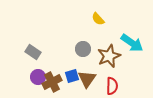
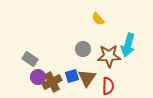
cyan arrow: moved 4 px left, 2 px down; rotated 70 degrees clockwise
gray rectangle: moved 3 px left, 7 px down
brown star: rotated 20 degrees clockwise
brown triangle: moved 1 px up
red semicircle: moved 4 px left
